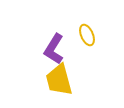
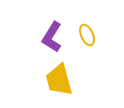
purple L-shape: moved 2 px left, 12 px up
